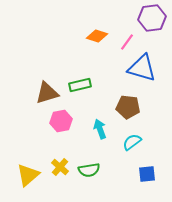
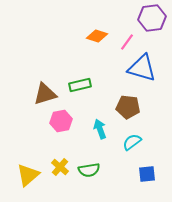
brown triangle: moved 2 px left, 1 px down
